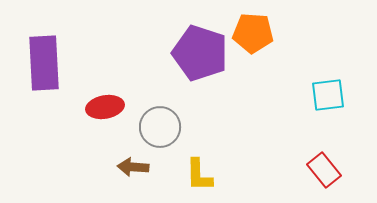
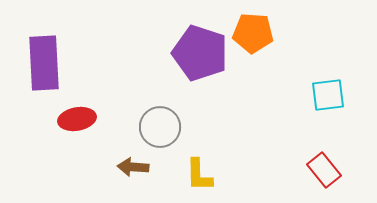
red ellipse: moved 28 px left, 12 px down
